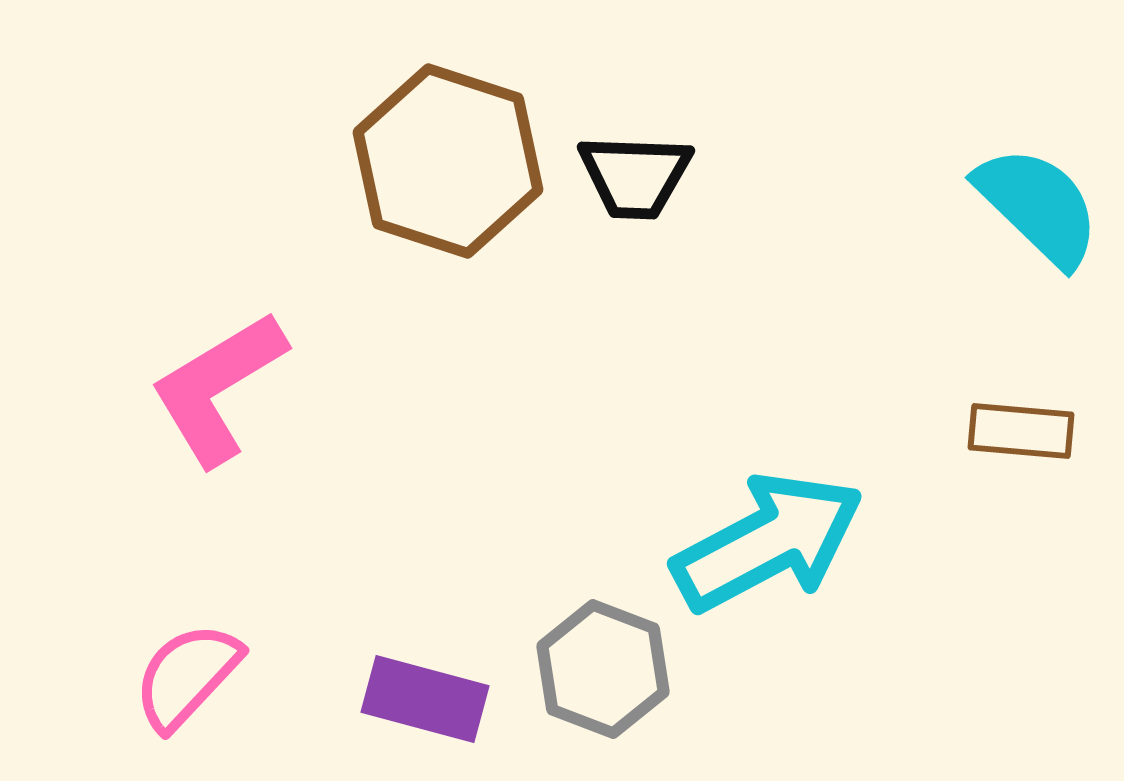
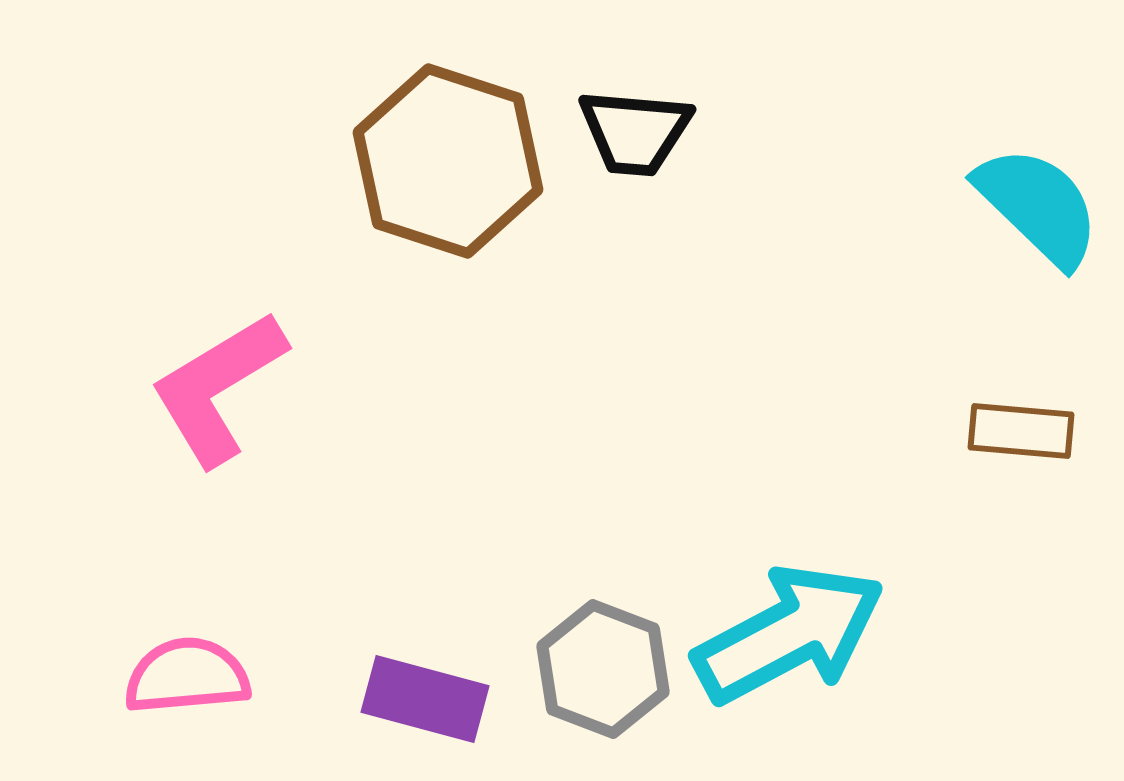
black trapezoid: moved 44 px up; rotated 3 degrees clockwise
cyan arrow: moved 21 px right, 92 px down
pink semicircle: rotated 42 degrees clockwise
